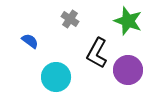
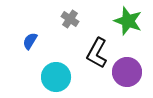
blue semicircle: rotated 96 degrees counterclockwise
purple circle: moved 1 px left, 2 px down
